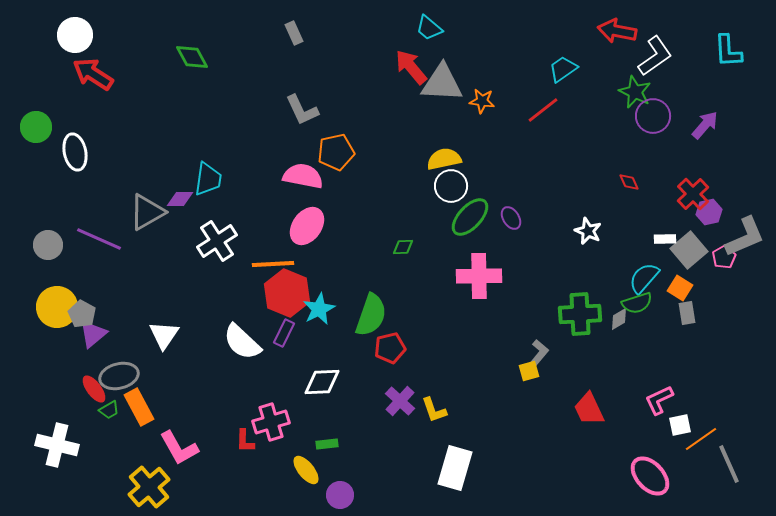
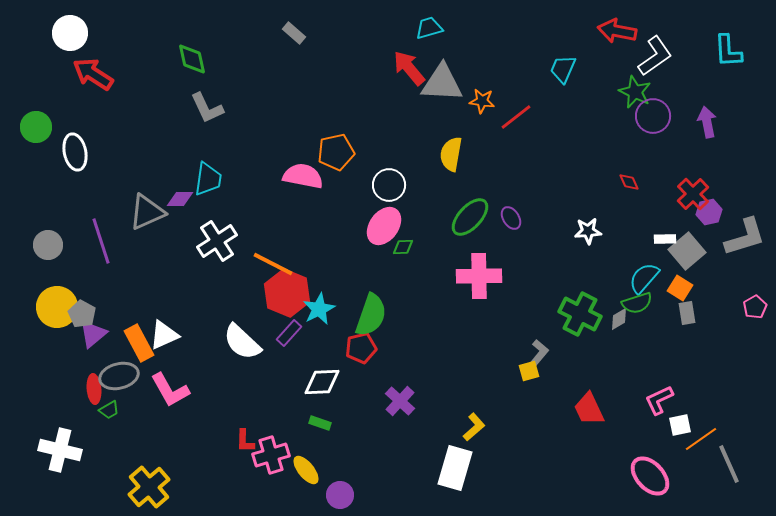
cyan trapezoid at (429, 28): rotated 124 degrees clockwise
gray rectangle at (294, 33): rotated 25 degrees counterclockwise
white circle at (75, 35): moved 5 px left, 2 px up
green diamond at (192, 57): moved 2 px down; rotated 16 degrees clockwise
red arrow at (411, 67): moved 2 px left, 1 px down
cyan trapezoid at (563, 69): rotated 32 degrees counterclockwise
gray L-shape at (302, 110): moved 95 px left, 2 px up
red line at (543, 110): moved 27 px left, 7 px down
purple arrow at (705, 125): moved 2 px right, 3 px up; rotated 52 degrees counterclockwise
yellow semicircle at (444, 159): moved 7 px right, 5 px up; rotated 68 degrees counterclockwise
white circle at (451, 186): moved 62 px left, 1 px up
gray triangle at (147, 212): rotated 6 degrees clockwise
pink ellipse at (307, 226): moved 77 px right
white star at (588, 231): rotated 28 degrees counterclockwise
gray L-shape at (745, 237): rotated 6 degrees clockwise
purple line at (99, 239): moved 2 px right, 2 px down; rotated 48 degrees clockwise
gray square at (689, 250): moved 2 px left, 1 px down
pink pentagon at (724, 257): moved 31 px right, 50 px down
orange line at (273, 264): rotated 30 degrees clockwise
green cross at (580, 314): rotated 30 degrees clockwise
purple rectangle at (284, 333): moved 5 px right; rotated 16 degrees clockwise
white triangle at (164, 335): rotated 32 degrees clockwise
red pentagon at (390, 348): moved 29 px left
red ellipse at (94, 389): rotated 32 degrees clockwise
orange rectangle at (139, 407): moved 64 px up
yellow L-shape at (434, 410): moved 40 px right, 17 px down; rotated 112 degrees counterclockwise
pink cross at (271, 422): moved 33 px down
green rectangle at (327, 444): moved 7 px left, 21 px up; rotated 25 degrees clockwise
white cross at (57, 445): moved 3 px right, 5 px down
pink L-shape at (179, 448): moved 9 px left, 58 px up
